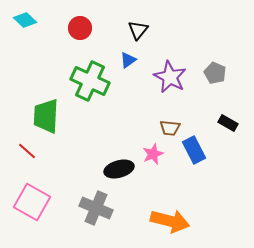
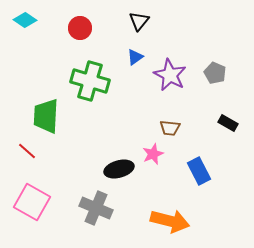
cyan diamond: rotated 10 degrees counterclockwise
black triangle: moved 1 px right, 9 px up
blue triangle: moved 7 px right, 3 px up
purple star: moved 2 px up
green cross: rotated 9 degrees counterclockwise
blue rectangle: moved 5 px right, 21 px down
